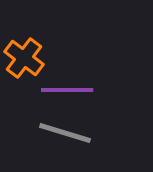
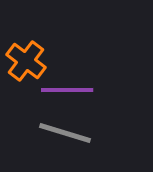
orange cross: moved 2 px right, 3 px down
